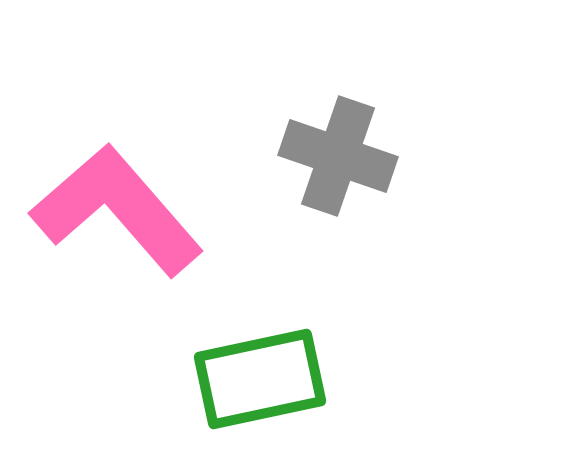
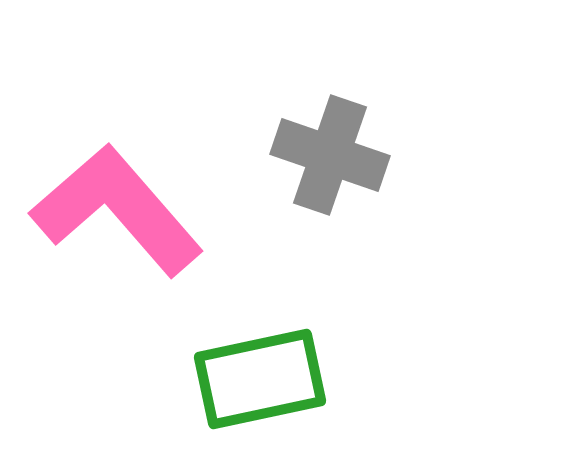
gray cross: moved 8 px left, 1 px up
